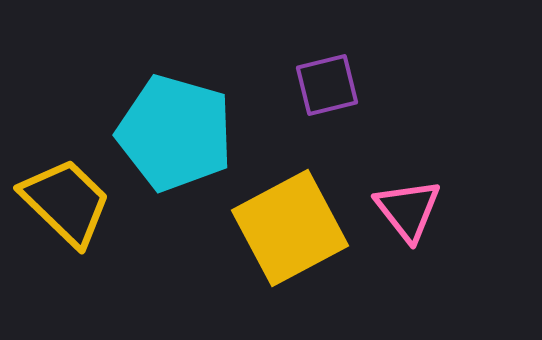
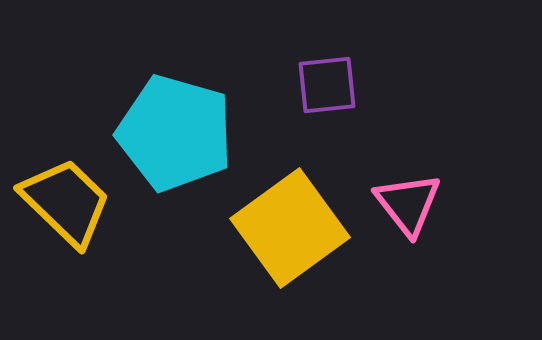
purple square: rotated 8 degrees clockwise
pink triangle: moved 6 px up
yellow square: rotated 8 degrees counterclockwise
